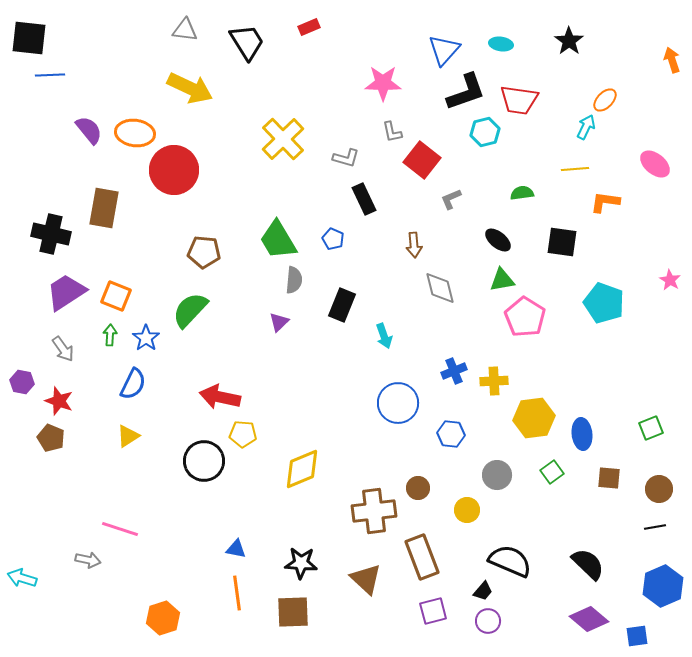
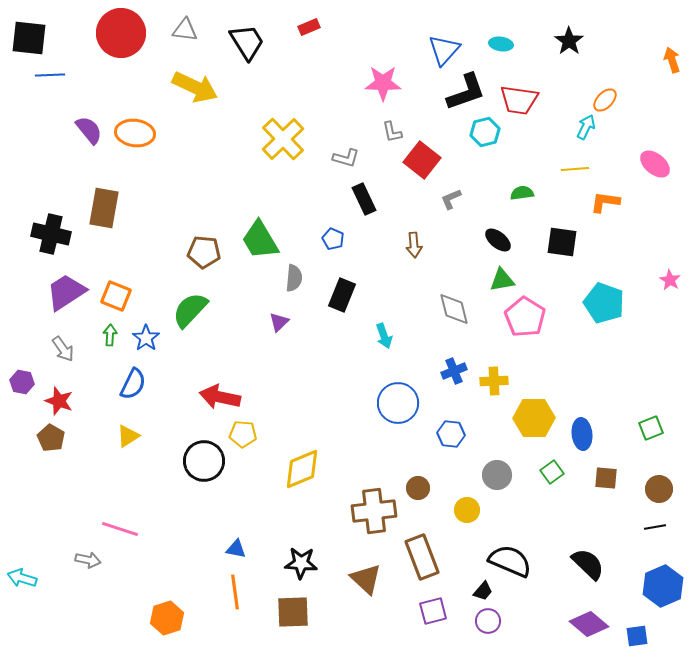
yellow arrow at (190, 88): moved 5 px right, 1 px up
red circle at (174, 170): moved 53 px left, 137 px up
green trapezoid at (278, 240): moved 18 px left
gray semicircle at (294, 280): moved 2 px up
gray diamond at (440, 288): moved 14 px right, 21 px down
black rectangle at (342, 305): moved 10 px up
yellow hexagon at (534, 418): rotated 6 degrees clockwise
brown pentagon at (51, 438): rotated 8 degrees clockwise
brown square at (609, 478): moved 3 px left
orange line at (237, 593): moved 2 px left, 1 px up
orange hexagon at (163, 618): moved 4 px right
purple diamond at (589, 619): moved 5 px down
